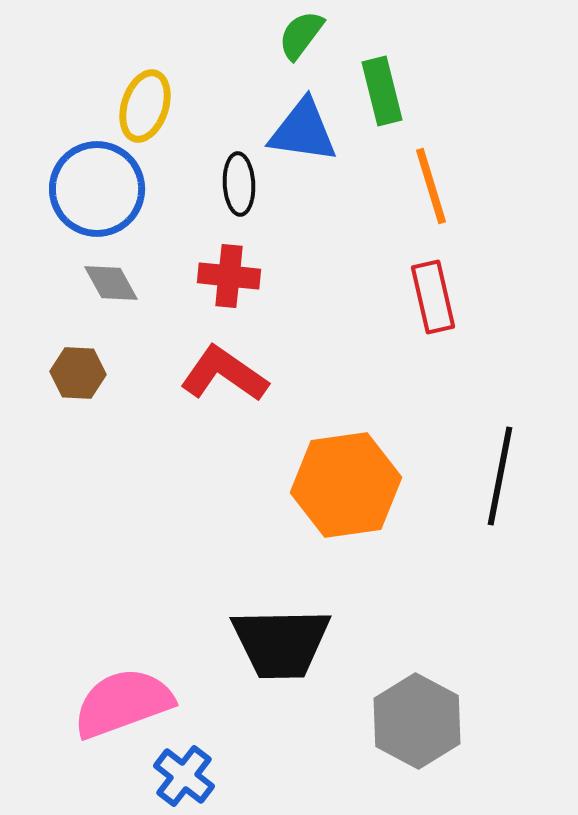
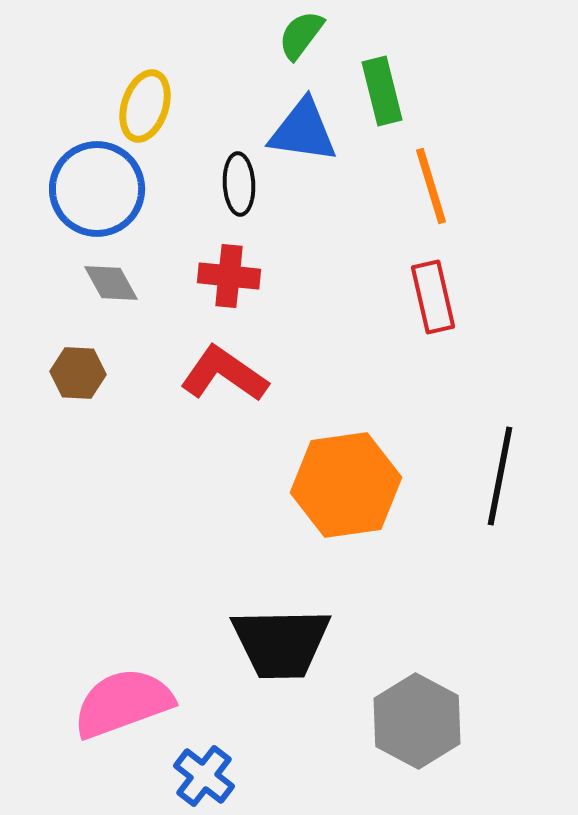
blue cross: moved 20 px right
